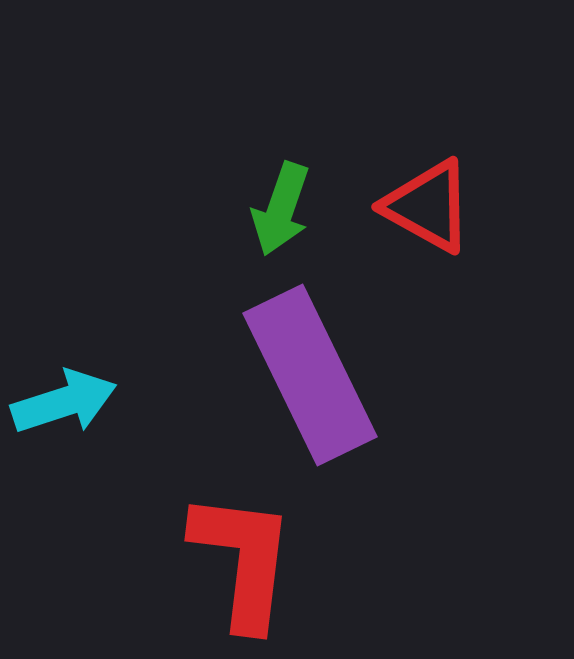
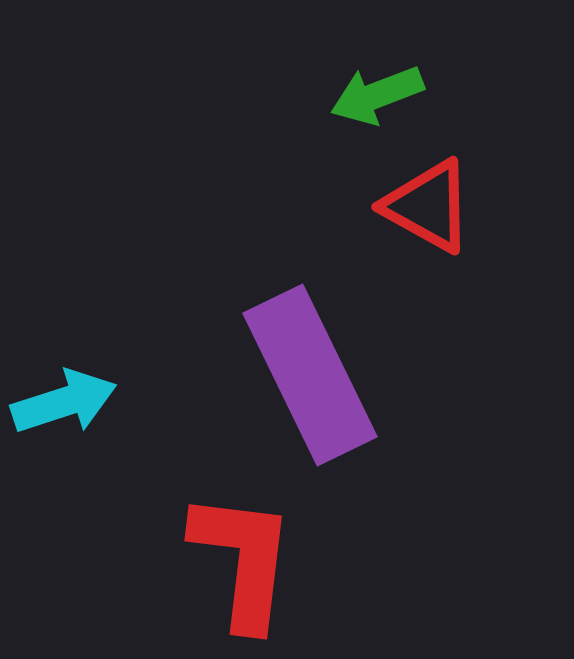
green arrow: moved 96 px right, 114 px up; rotated 50 degrees clockwise
